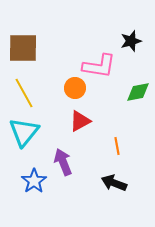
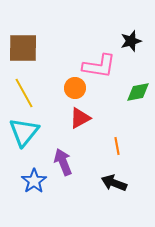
red triangle: moved 3 px up
